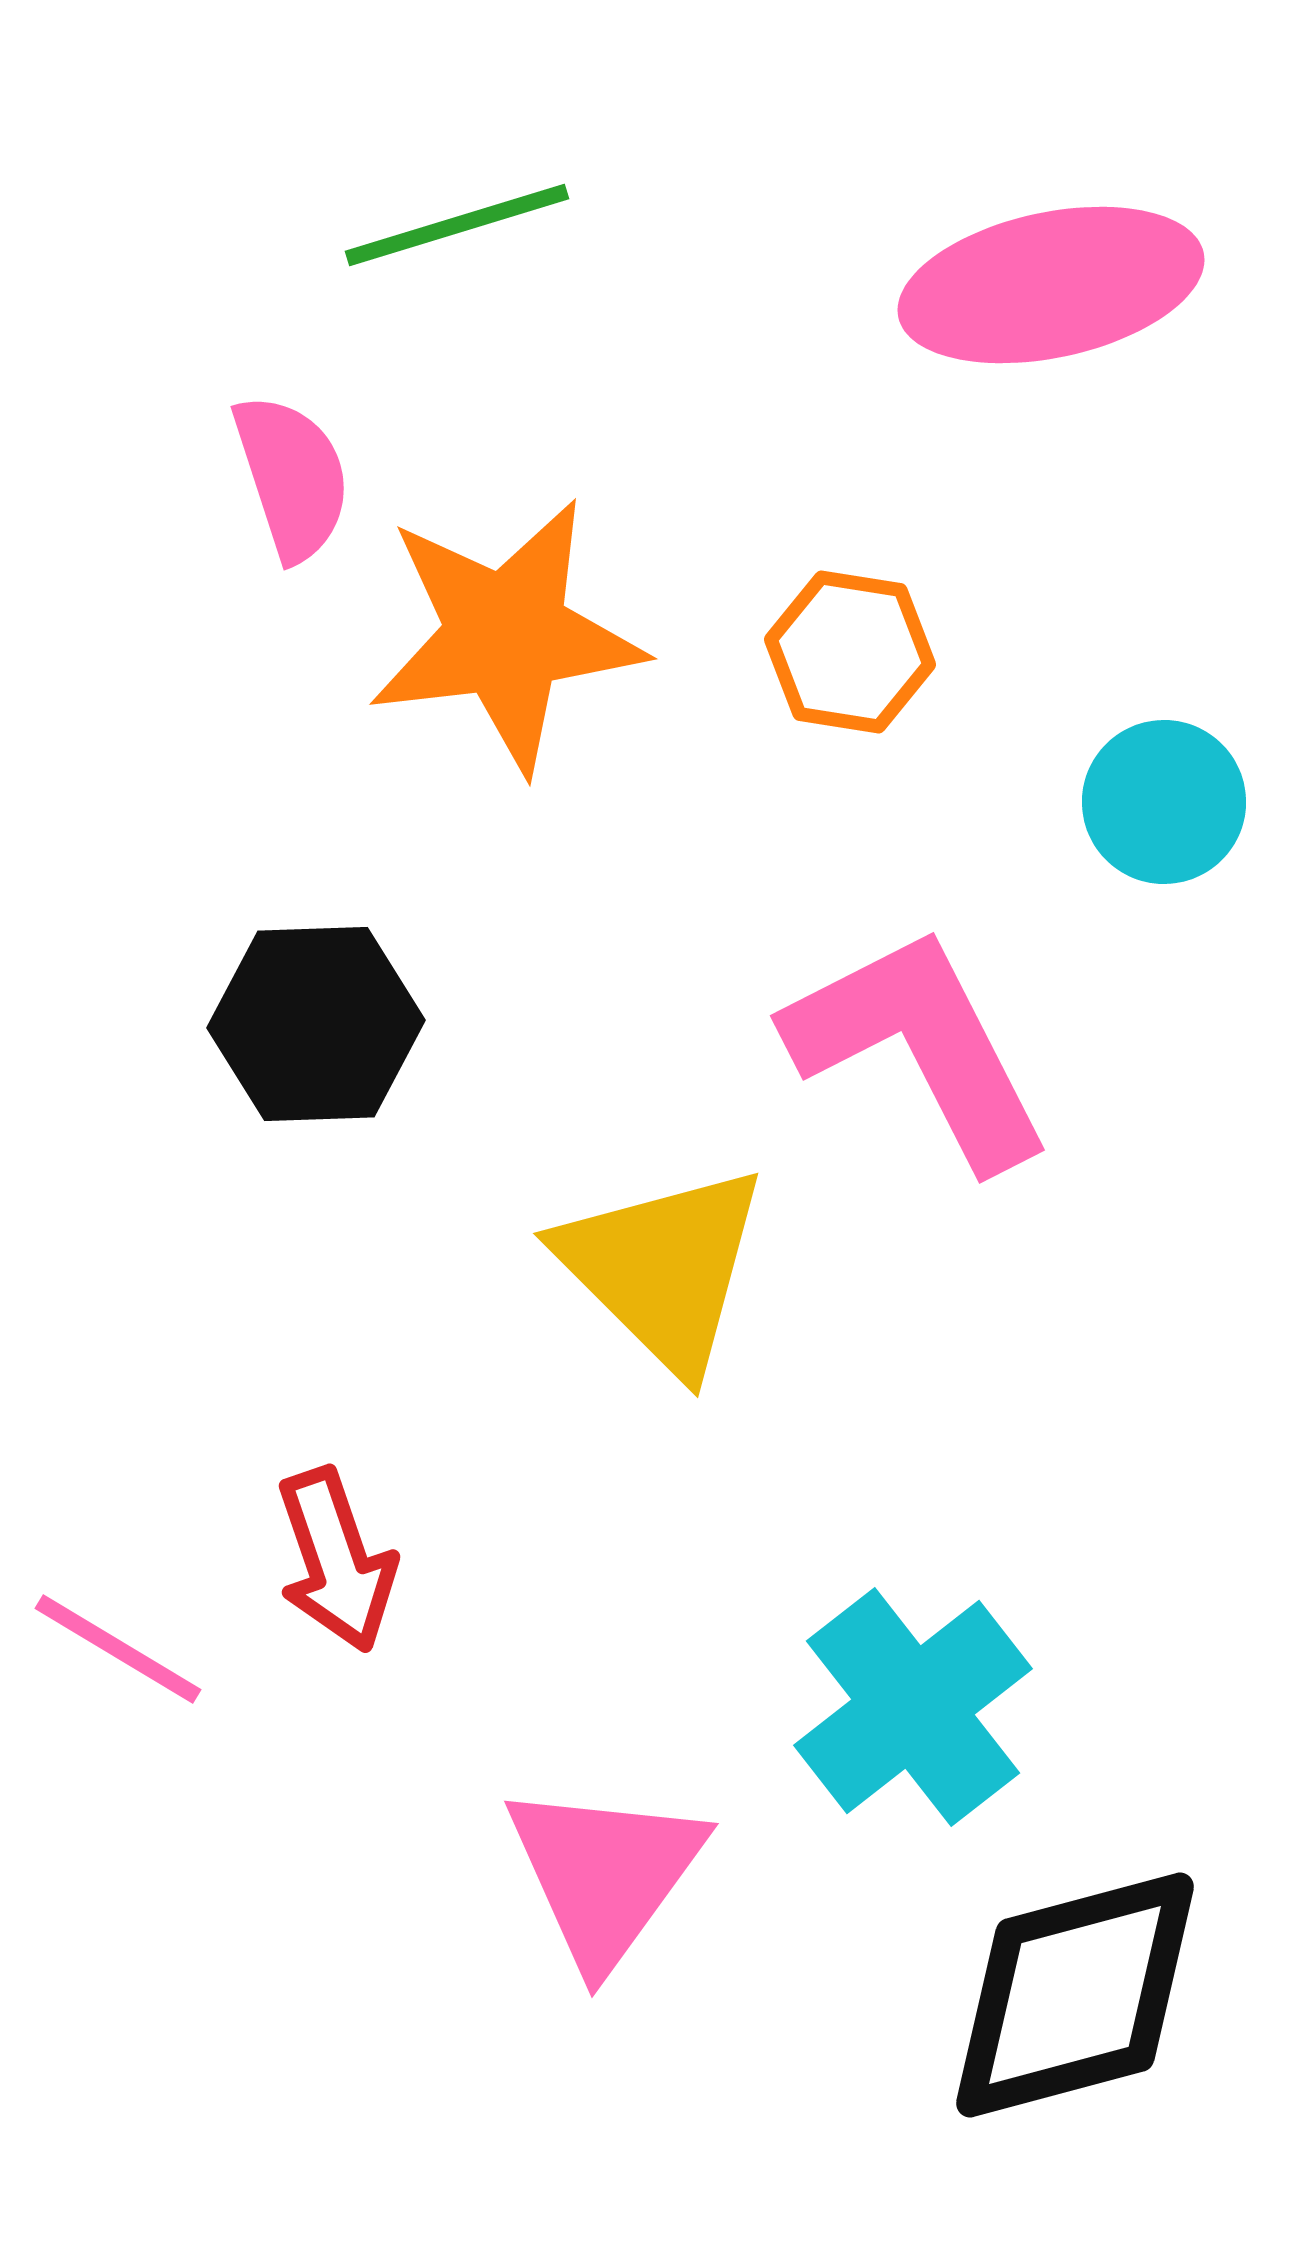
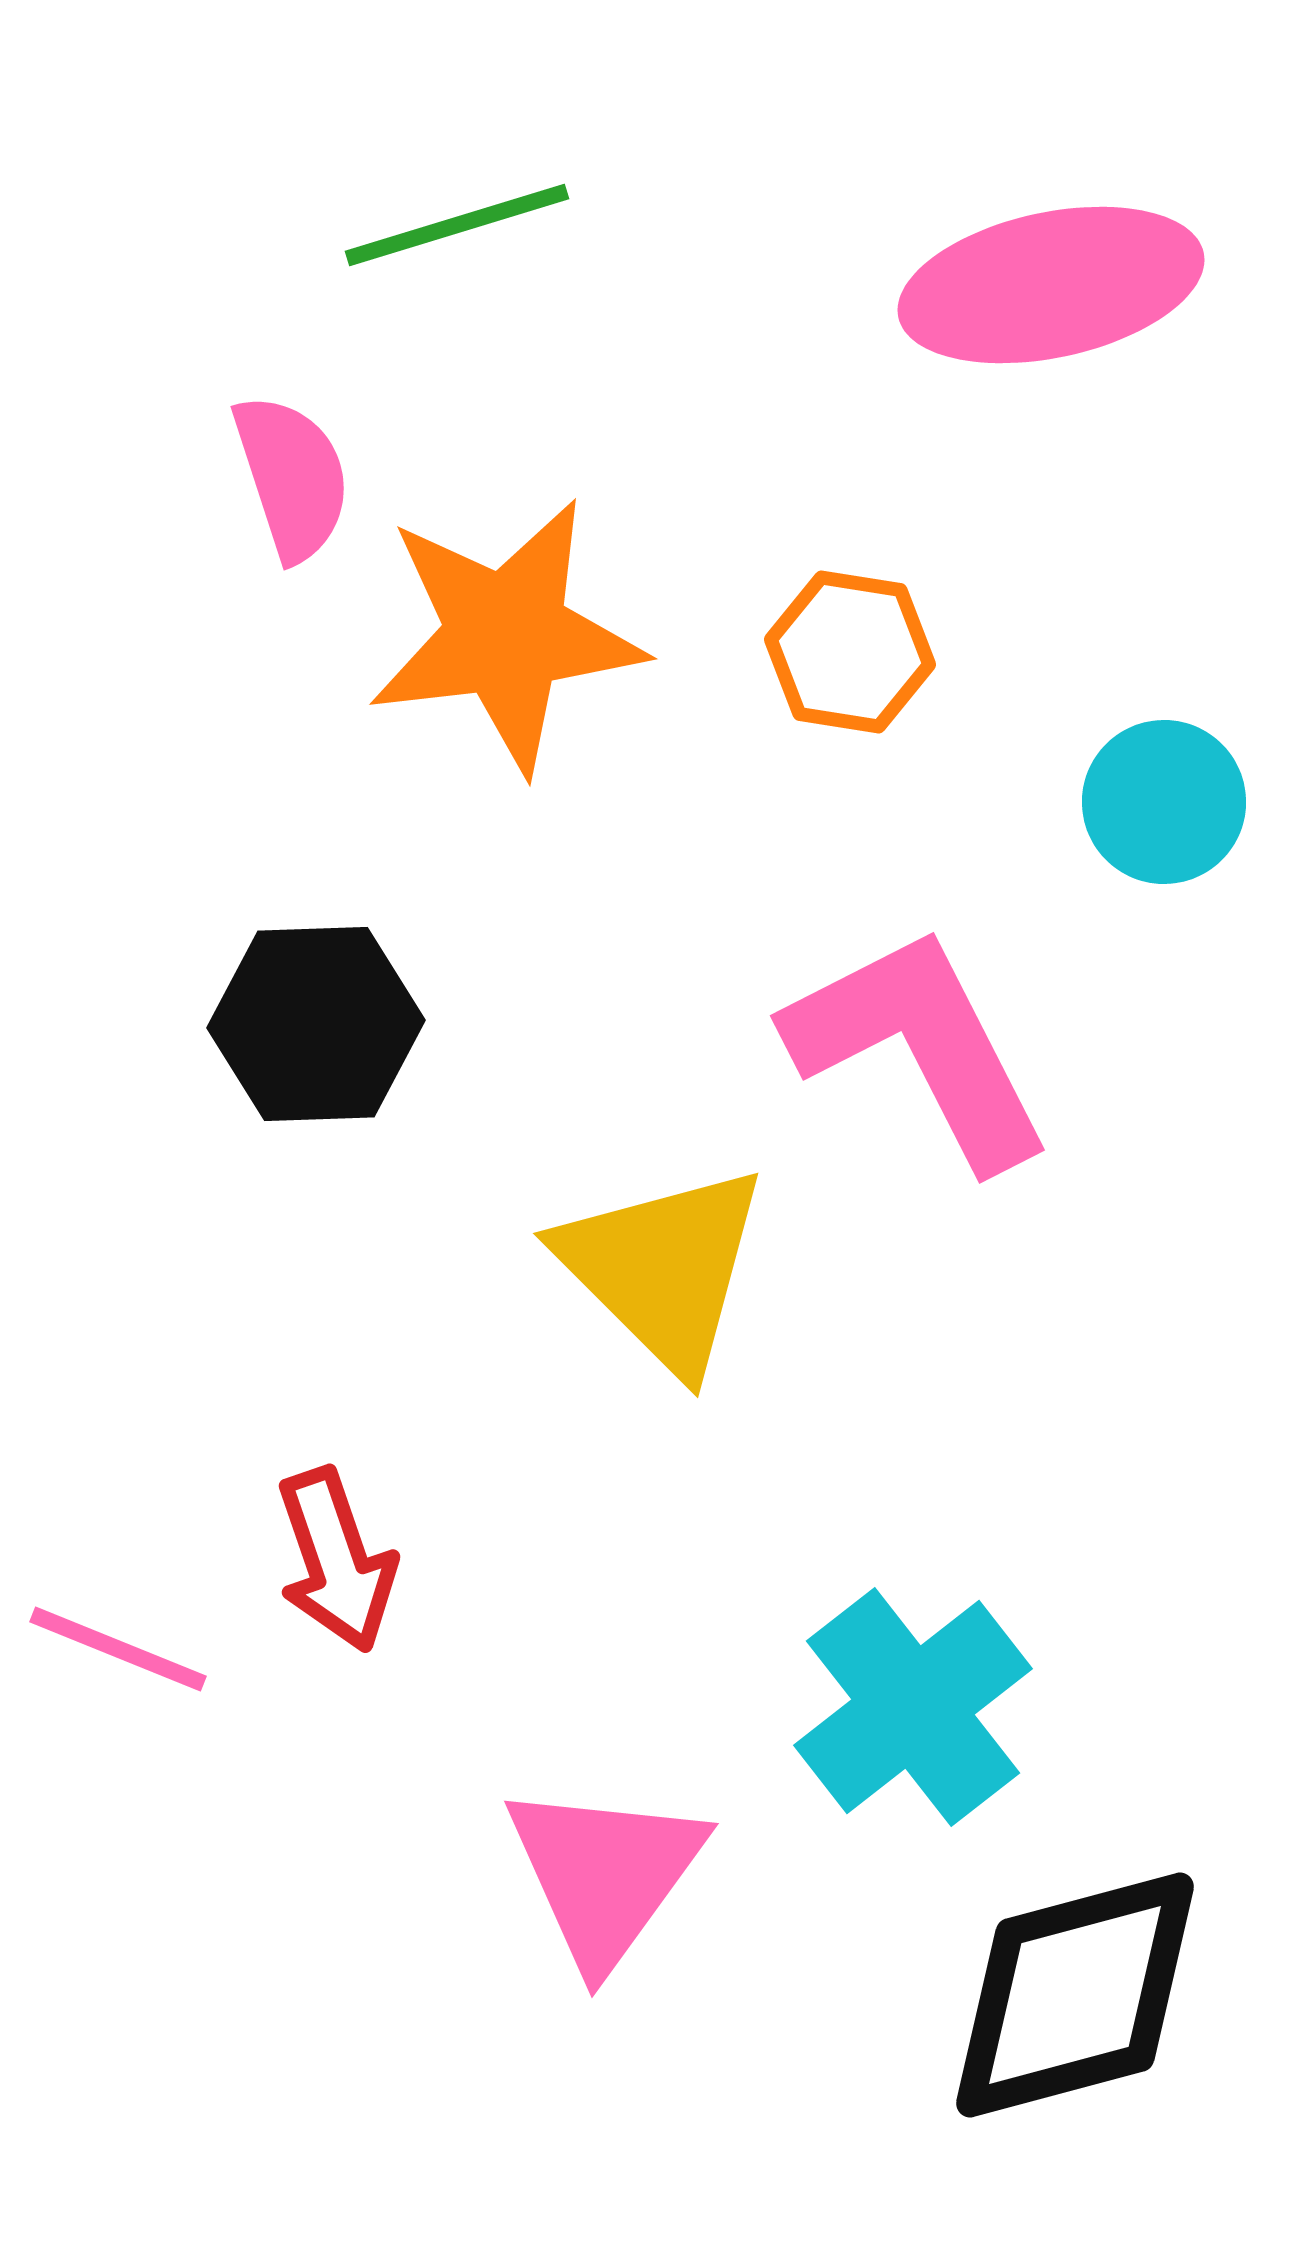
pink line: rotated 9 degrees counterclockwise
